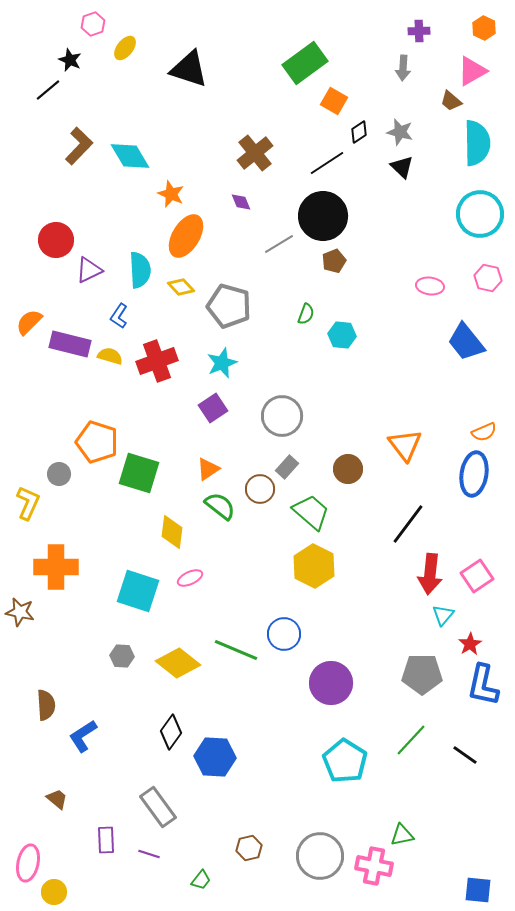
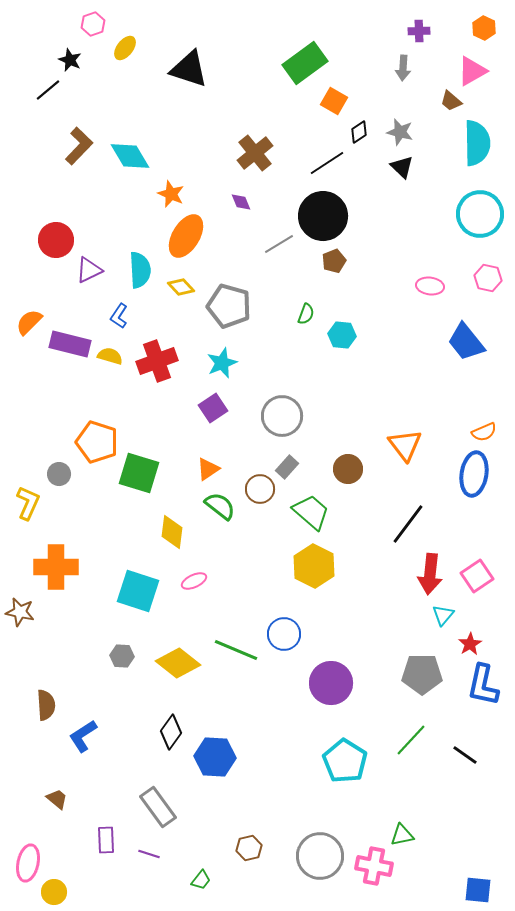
pink ellipse at (190, 578): moved 4 px right, 3 px down
